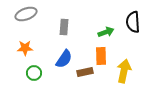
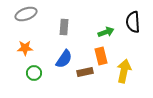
orange rectangle: rotated 12 degrees counterclockwise
